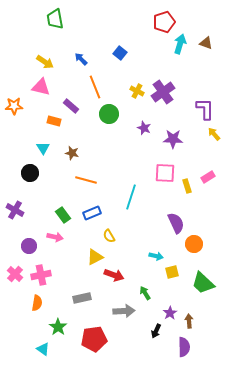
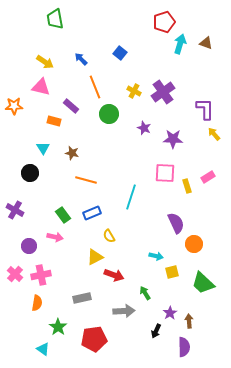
yellow cross at (137, 91): moved 3 px left
